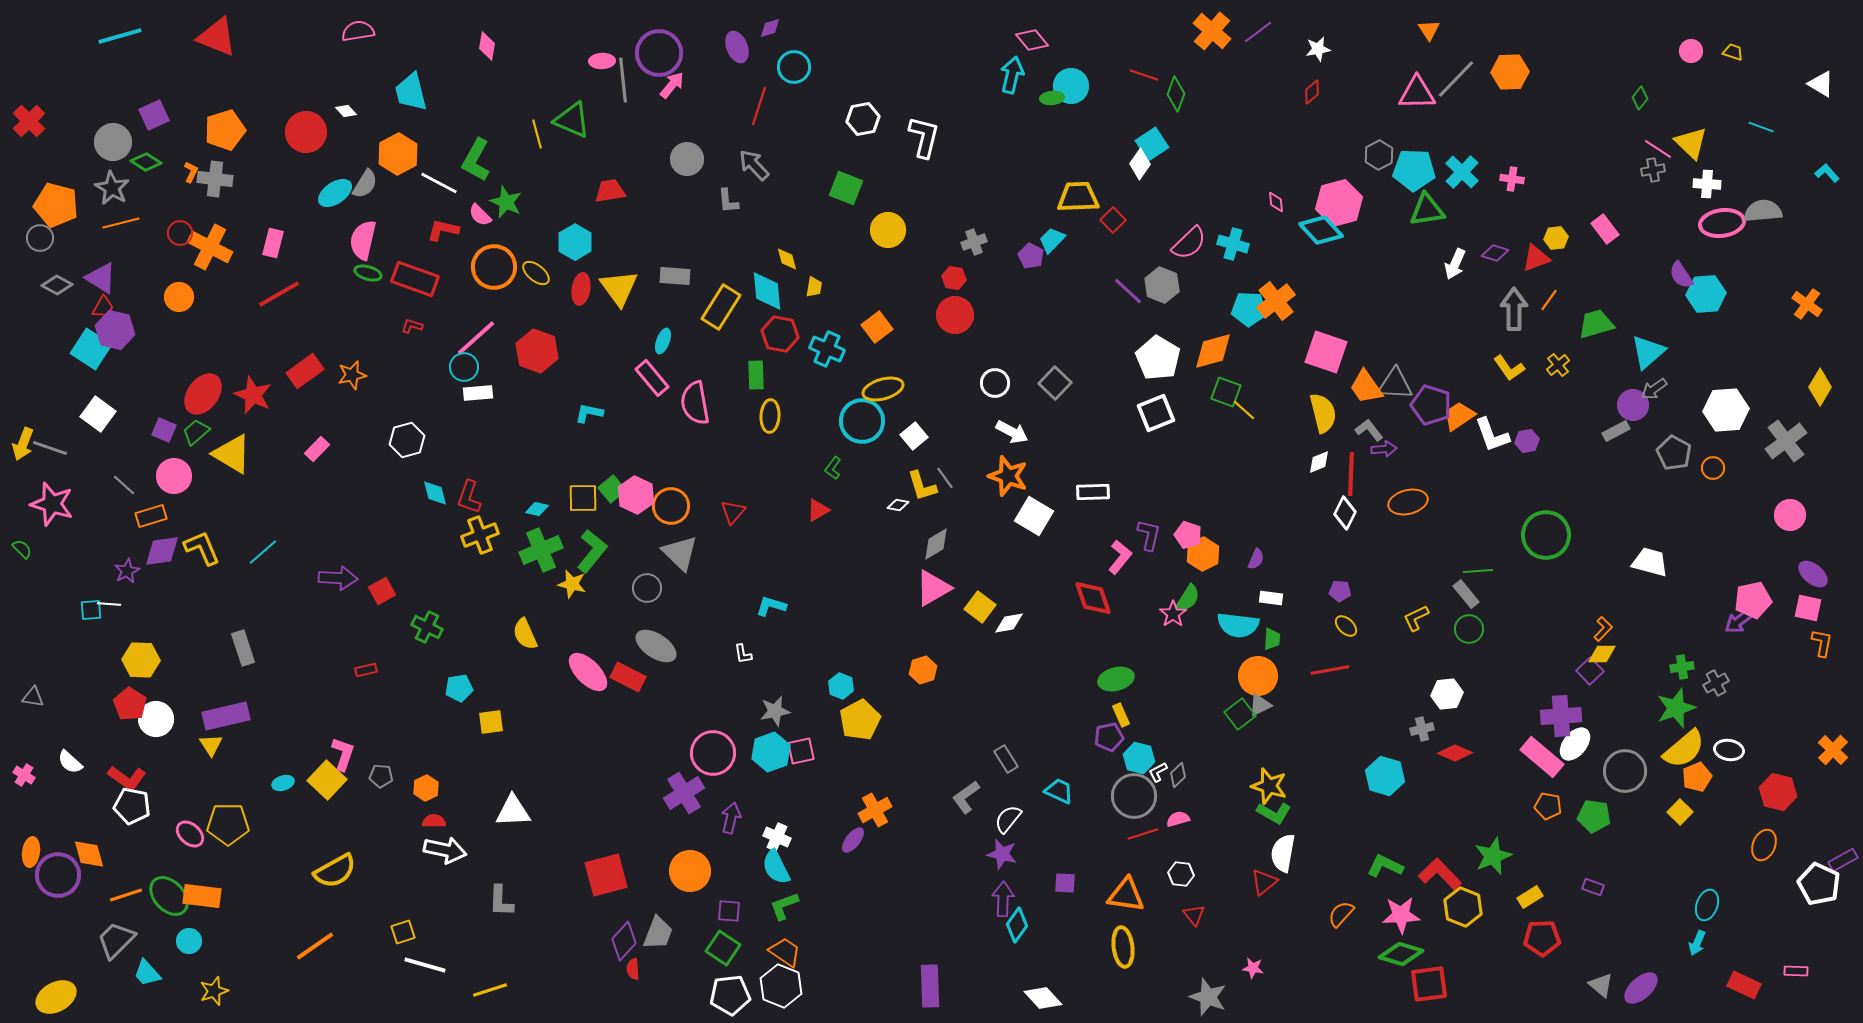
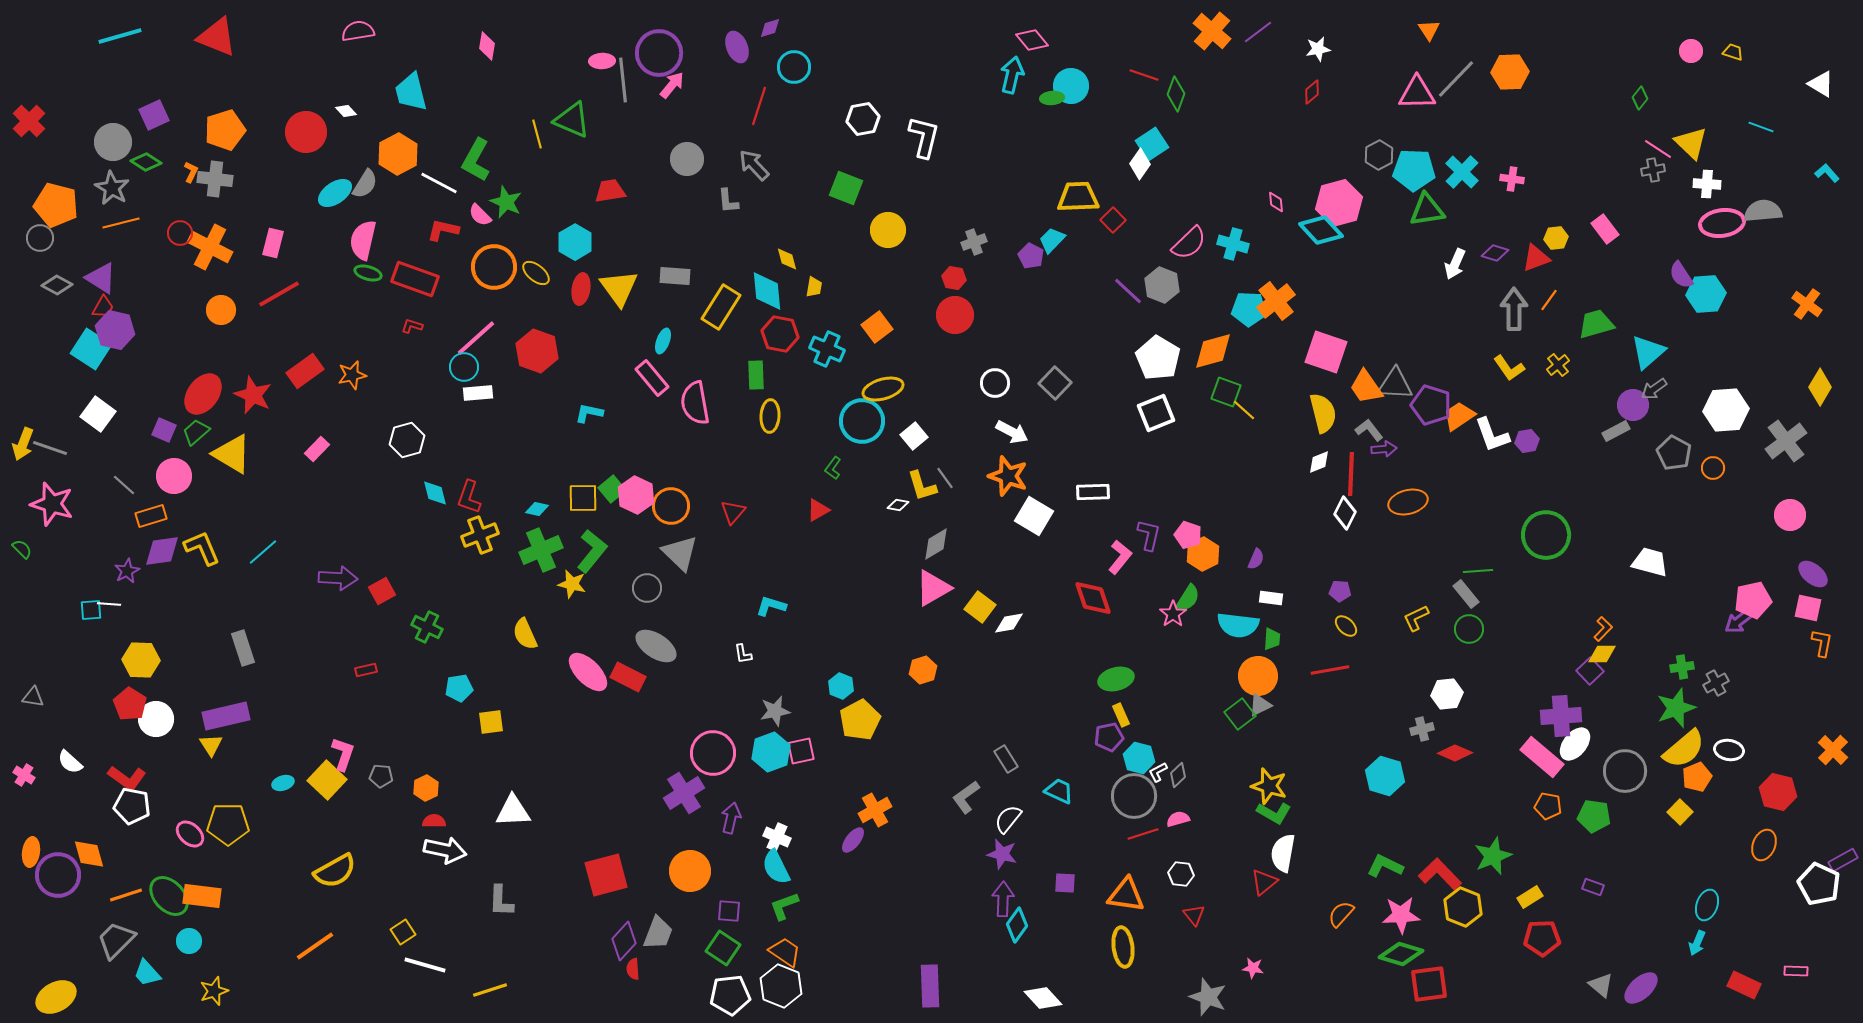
orange circle at (179, 297): moved 42 px right, 13 px down
yellow square at (403, 932): rotated 15 degrees counterclockwise
